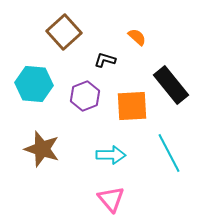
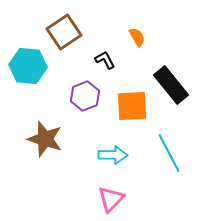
brown square: rotated 8 degrees clockwise
orange semicircle: rotated 18 degrees clockwise
black L-shape: rotated 45 degrees clockwise
cyan hexagon: moved 6 px left, 18 px up
brown star: moved 3 px right, 10 px up
cyan arrow: moved 2 px right
pink triangle: rotated 24 degrees clockwise
